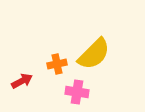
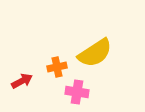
yellow semicircle: moved 1 px right, 1 px up; rotated 12 degrees clockwise
orange cross: moved 3 px down
